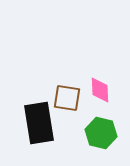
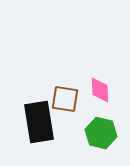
brown square: moved 2 px left, 1 px down
black rectangle: moved 1 px up
